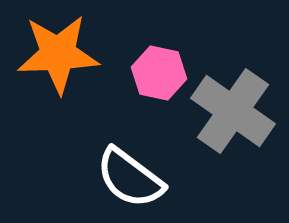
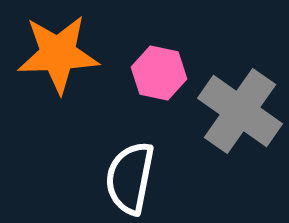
gray cross: moved 7 px right
white semicircle: rotated 64 degrees clockwise
